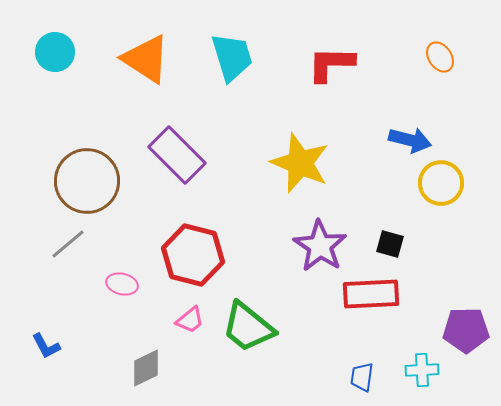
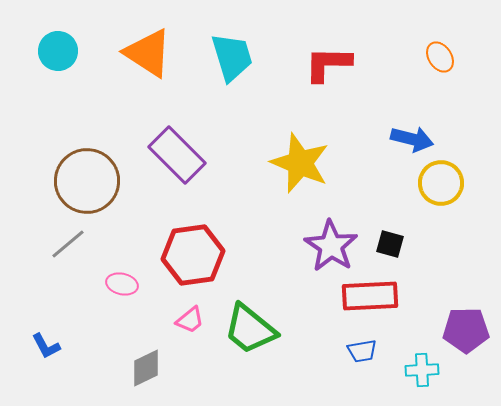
cyan circle: moved 3 px right, 1 px up
orange triangle: moved 2 px right, 6 px up
red L-shape: moved 3 px left
blue arrow: moved 2 px right, 1 px up
purple star: moved 11 px right
red hexagon: rotated 22 degrees counterclockwise
red rectangle: moved 1 px left, 2 px down
green trapezoid: moved 2 px right, 2 px down
blue trapezoid: moved 26 px up; rotated 108 degrees counterclockwise
